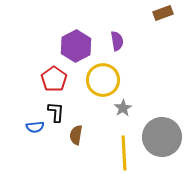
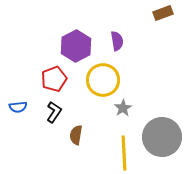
red pentagon: rotated 15 degrees clockwise
black L-shape: moved 2 px left; rotated 30 degrees clockwise
blue semicircle: moved 17 px left, 20 px up
